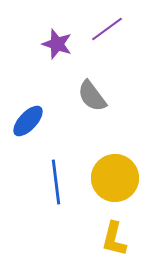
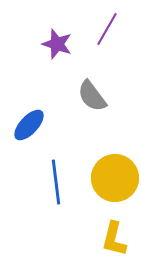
purple line: rotated 24 degrees counterclockwise
blue ellipse: moved 1 px right, 4 px down
